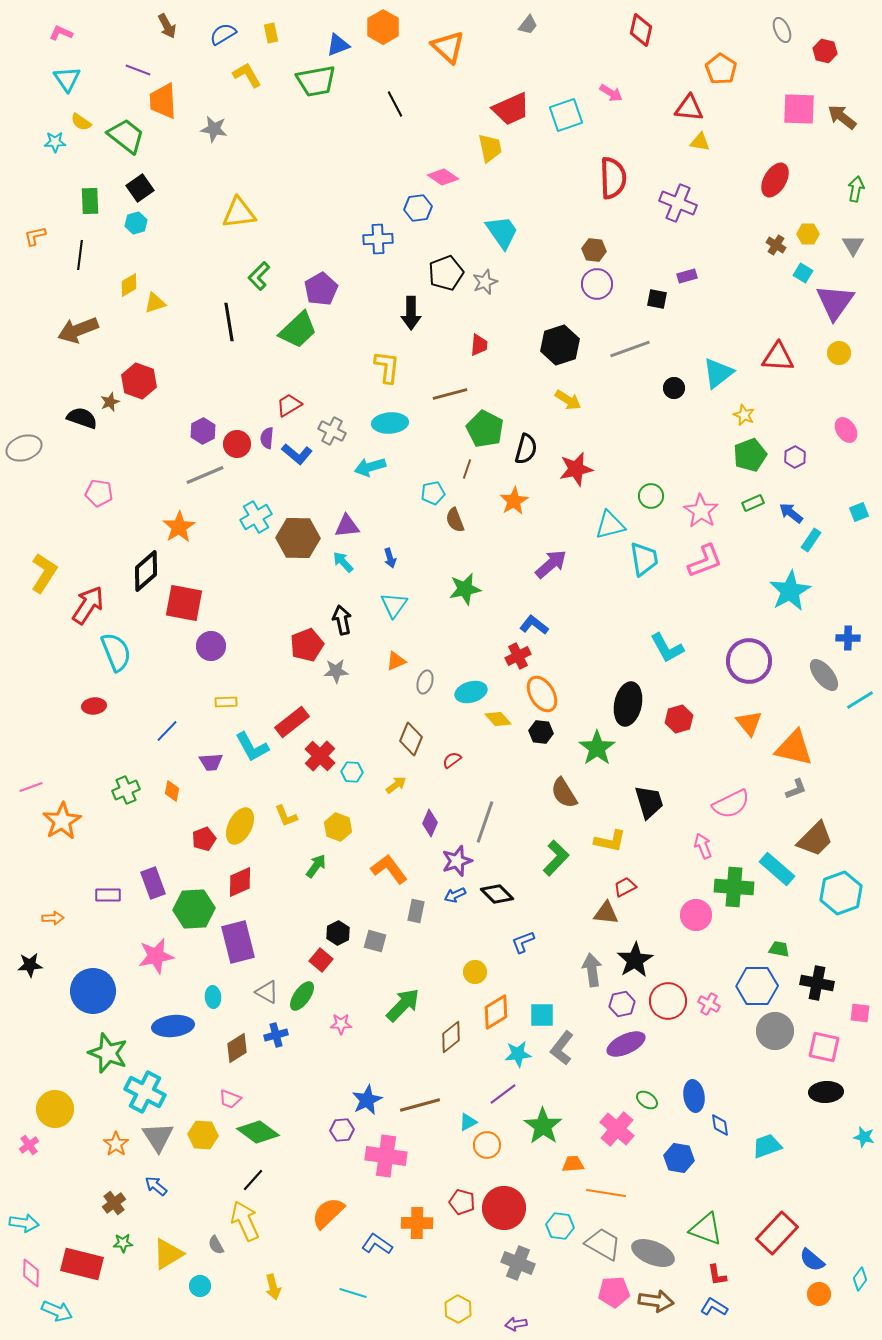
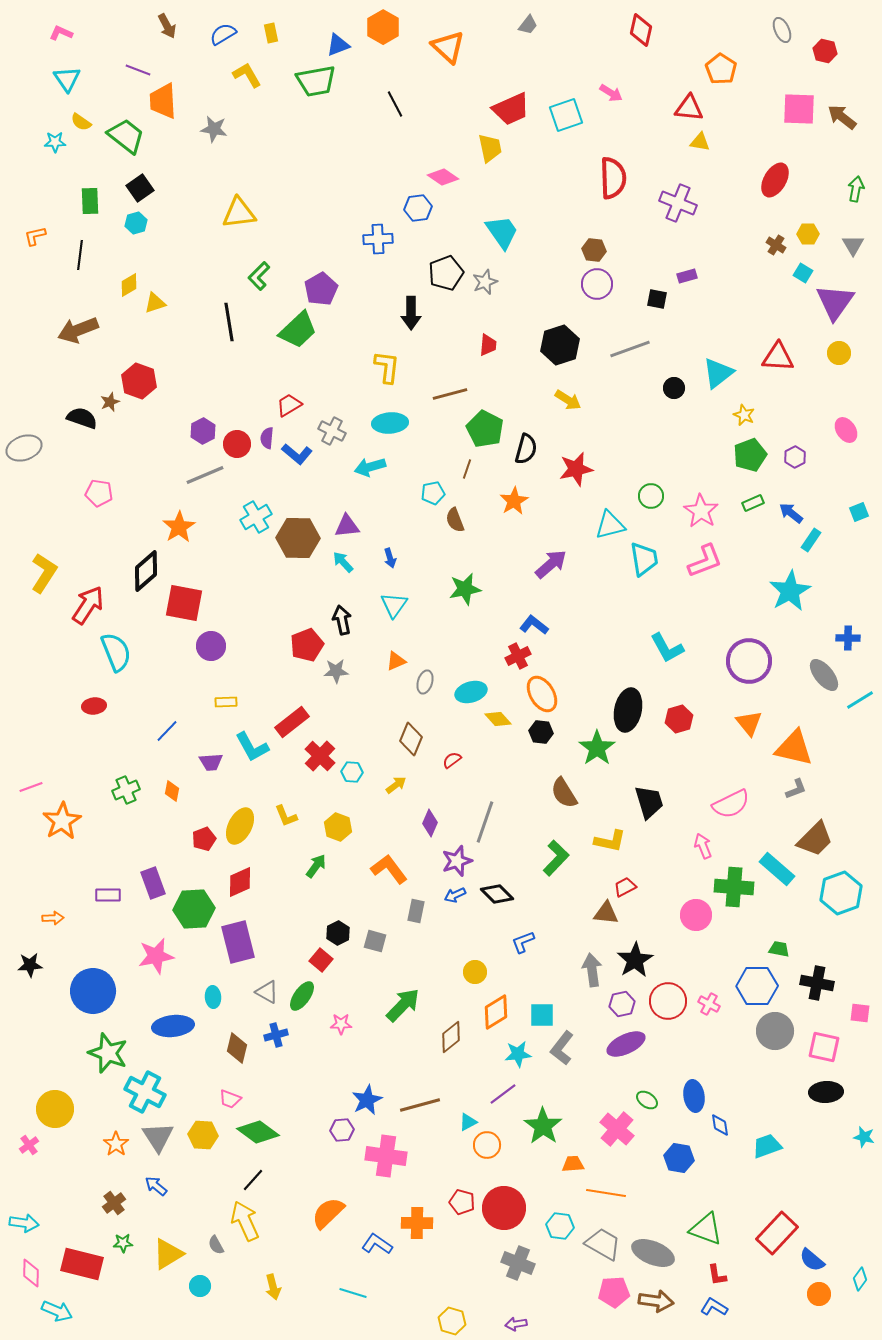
red trapezoid at (479, 345): moved 9 px right
black ellipse at (628, 704): moved 6 px down
brown diamond at (237, 1048): rotated 44 degrees counterclockwise
yellow hexagon at (458, 1309): moved 6 px left, 12 px down; rotated 12 degrees counterclockwise
